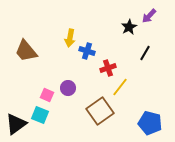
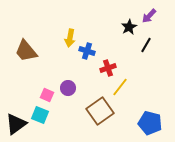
black line: moved 1 px right, 8 px up
